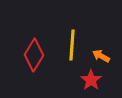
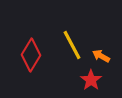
yellow line: rotated 32 degrees counterclockwise
red diamond: moved 3 px left
